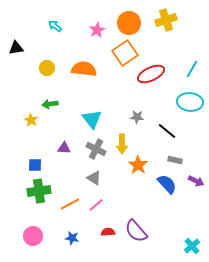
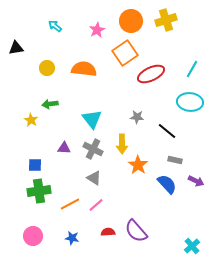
orange circle: moved 2 px right, 2 px up
gray cross: moved 3 px left
